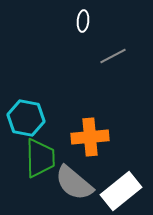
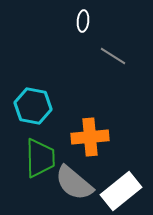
gray line: rotated 60 degrees clockwise
cyan hexagon: moved 7 px right, 12 px up
